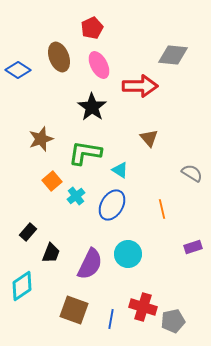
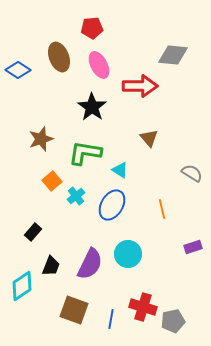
red pentagon: rotated 20 degrees clockwise
black rectangle: moved 5 px right
black trapezoid: moved 13 px down
